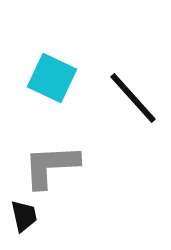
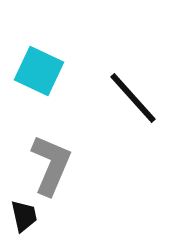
cyan square: moved 13 px left, 7 px up
gray L-shape: moved 1 px up; rotated 116 degrees clockwise
